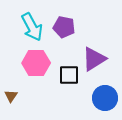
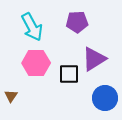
purple pentagon: moved 13 px right, 5 px up; rotated 15 degrees counterclockwise
black square: moved 1 px up
